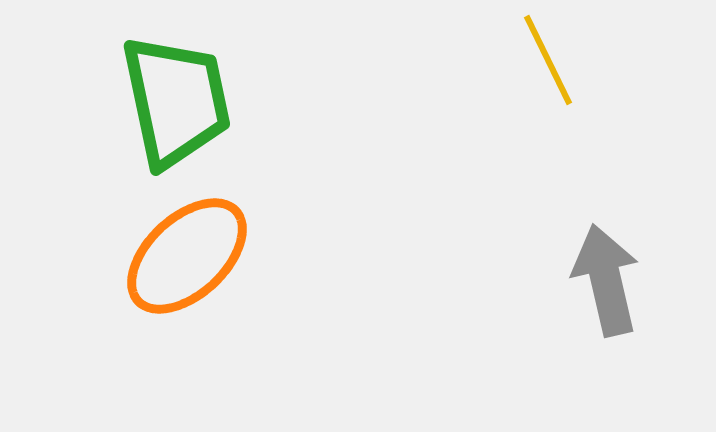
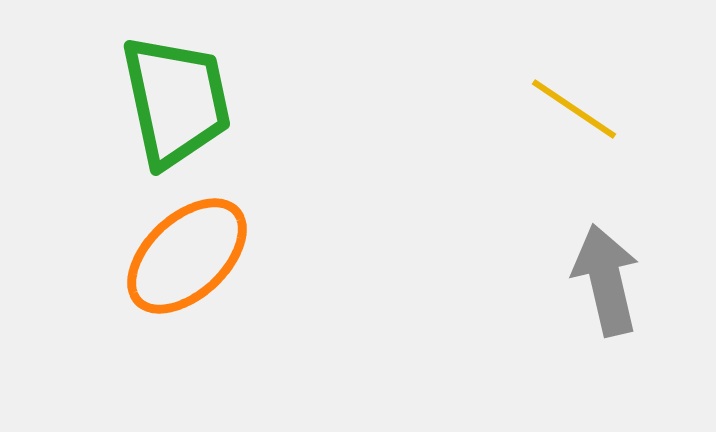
yellow line: moved 26 px right, 49 px down; rotated 30 degrees counterclockwise
